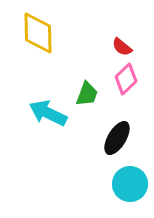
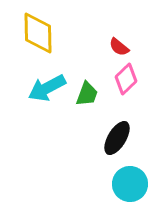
red semicircle: moved 3 px left
cyan arrow: moved 1 px left, 25 px up; rotated 54 degrees counterclockwise
